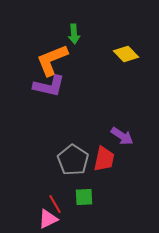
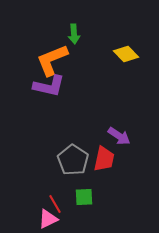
purple arrow: moved 3 px left
